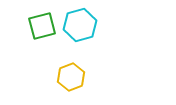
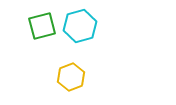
cyan hexagon: moved 1 px down
